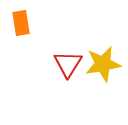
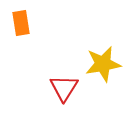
red triangle: moved 4 px left, 24 px down
